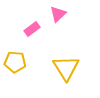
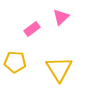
pink triangle: moved 3 px right, 3 px down
yellow triangle: moved 7 px left, 1 px down
